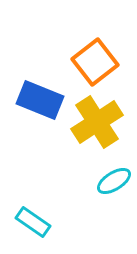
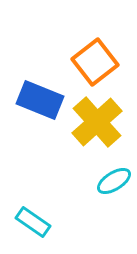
yellow cross: rotated 9 degrees counterclockwise
